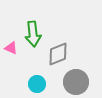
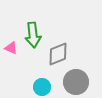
green arrow: moved 1 px down
cyan circle: moved 5 px right, 3 px down
